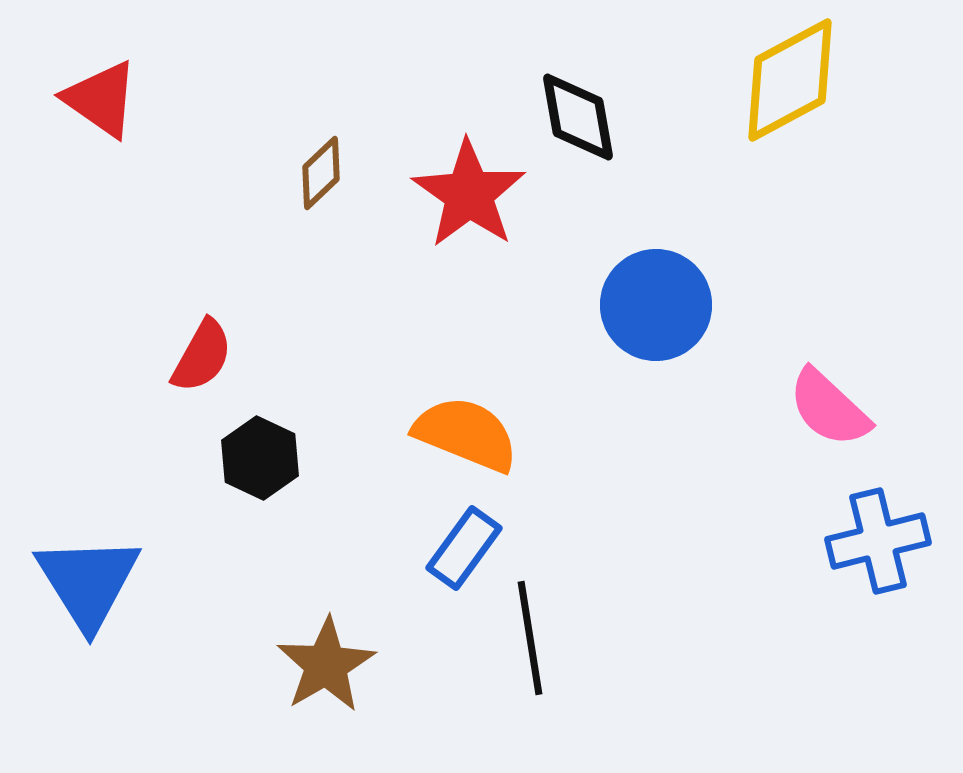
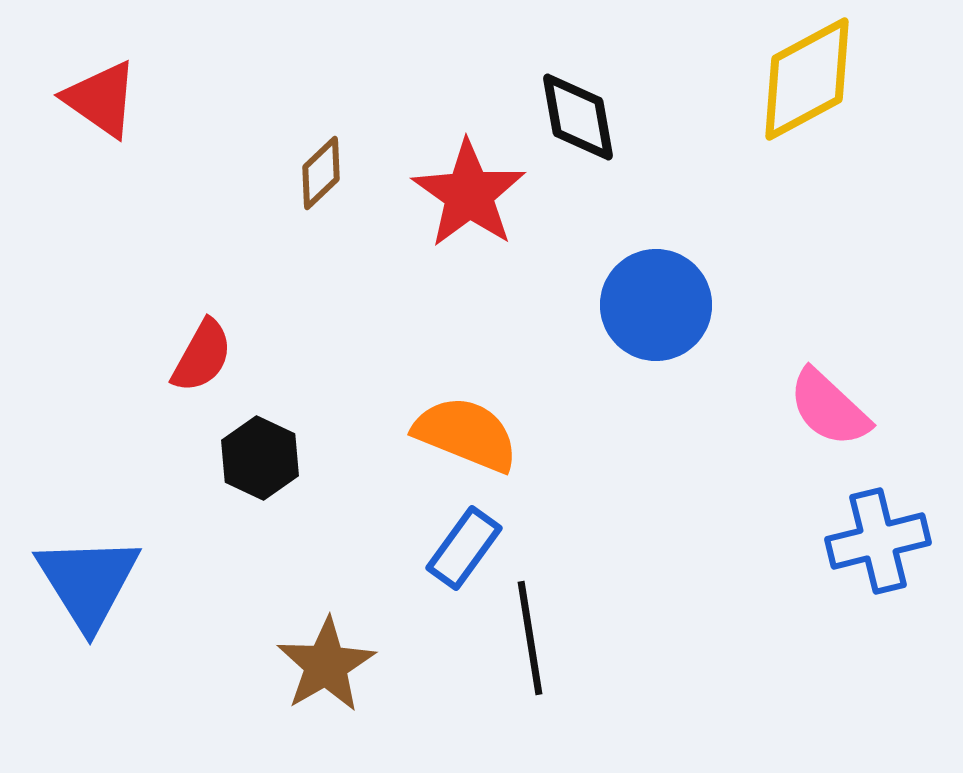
yellow diamond: moved 17 px right, 1 px up
